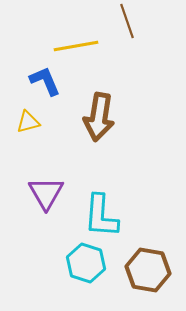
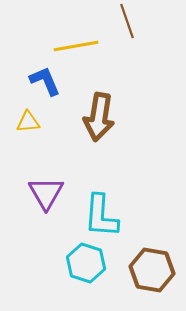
yellow triangle: rotated 10 degrees clockwise
brown hexagon: moved 4 px right
